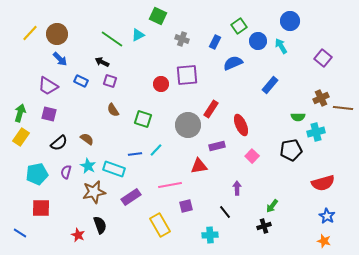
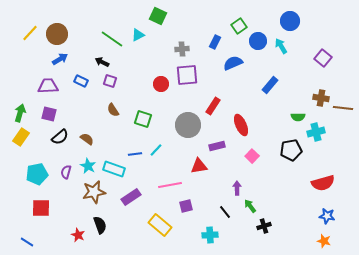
gray cross at (182, 39): moved 10 px down; rotated 24 degrees counterclockwise
blue arrow at (60, 59): rotated 77 degrees counterclockwise
purple trapezoid at (48, 86): rotated 145 degrees clockwise
brown cross at (321, 98): rotated 35 degrees clockwise
red rectangle at (211, 109): moved 2 px right, 3 px up
black semicircle at (59, 143): moved 1 px right, 6 px up
green arrow at (272, 206): moved 22 px left; rotated 104 degrees clockwise
blue star at (327, 216): rotated 21 degrees counterclockwise
yellow rectangle at (160, 225): rotated 20 degrees counterclockwise
blue line at (20, 233): moved 7 px right, 9 px down
